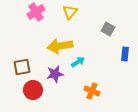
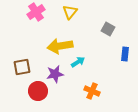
red circle: moved 5 px right, 1 px down
